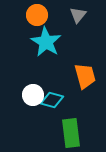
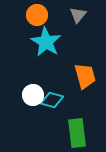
green rectangle: moved 6 px right
